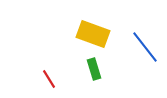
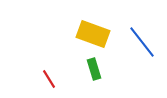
blue line: moved 3 px left, 5 px up
